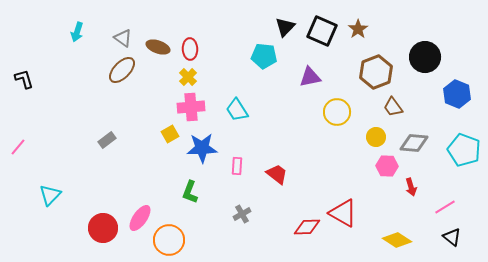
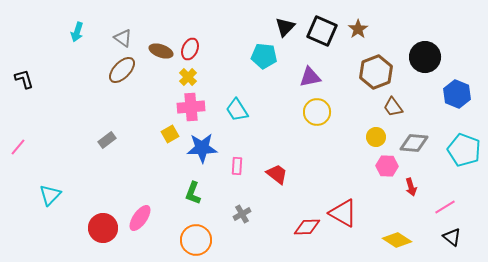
brown ellipse at (158, 47): moved 3 px right, 4 px down
red ellipse at (190, 49): rotated 25 degrees clockwise
yellow circle at (337, 112): moved 20 px left
green L-shape at (190, 192): moved 3 px right, 1 px down
orange circle at (169, 240): moved 27 px right
